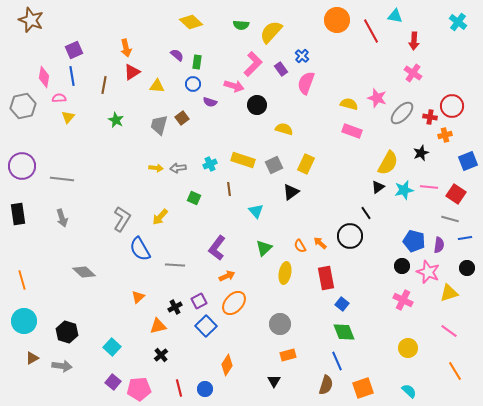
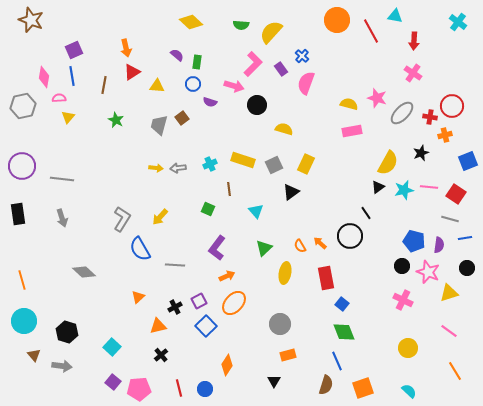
pink rectangle at (352, 131): rotated 30 degrees counterclockwise
green square at (194, 198): moved 14 px right, 11 px down
brown triangle at (32, 358): moved 2 px right, 3 px up; rotated 40 degrees counterclockwise
